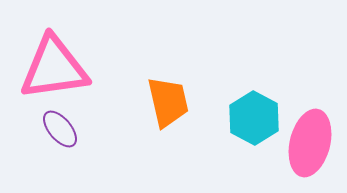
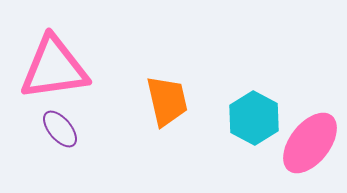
orange trapezoid: moved 1 px left, 1 px up
pink ellipse: rotated 24 degrees clockwise
